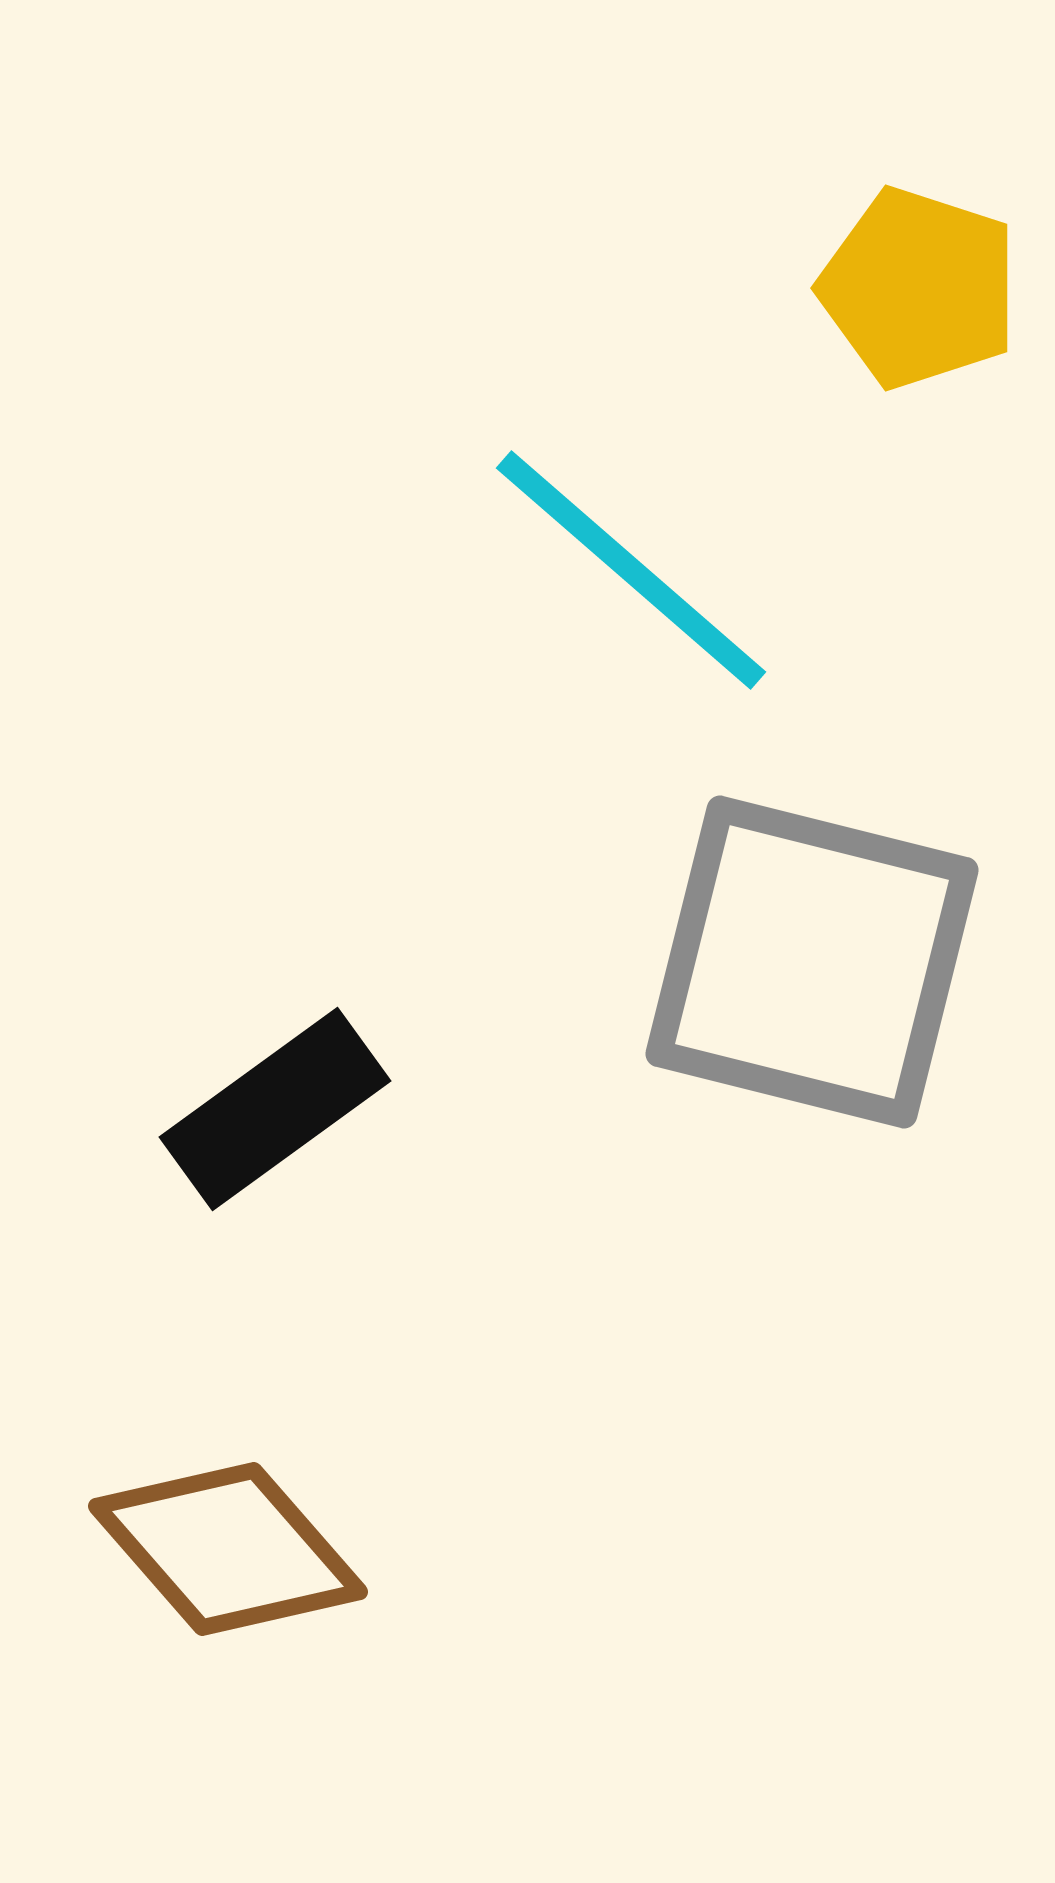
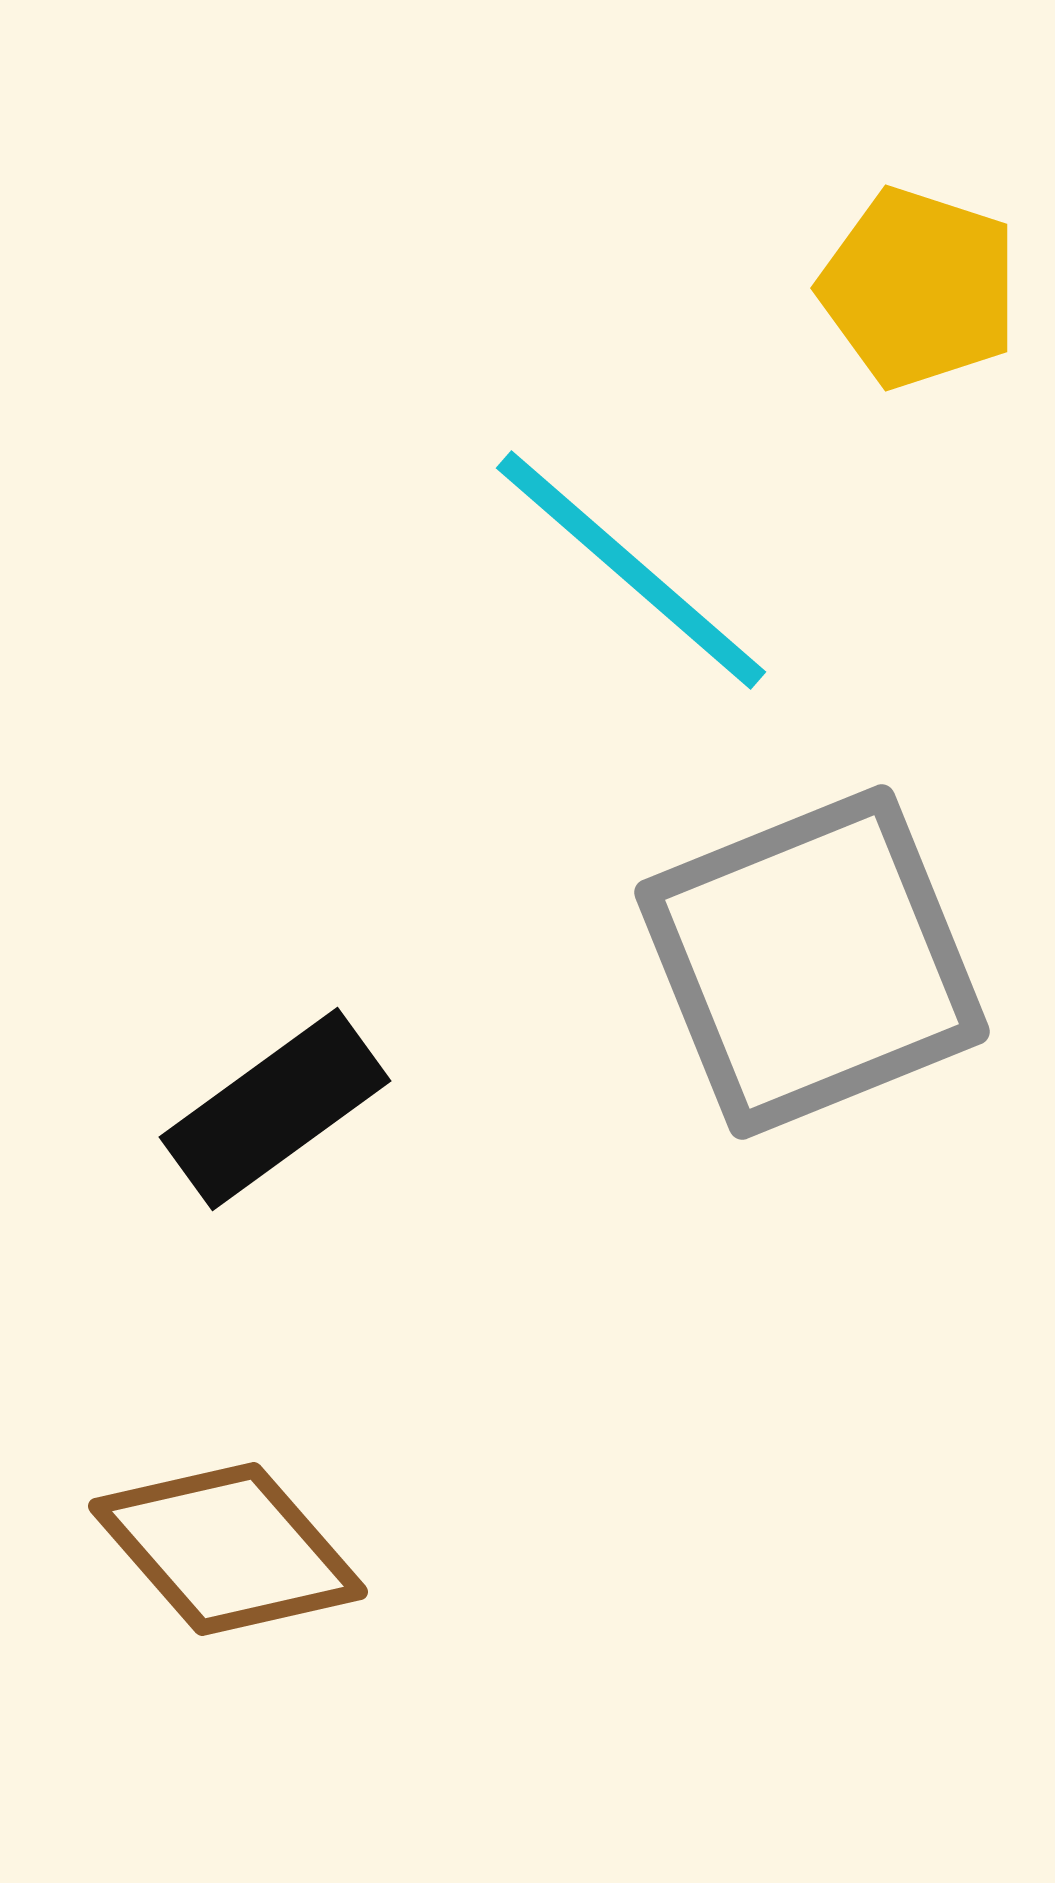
gray square: rotated 36 degrees counterclockwise
